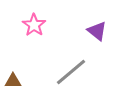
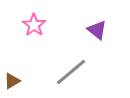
purple triangle: moved 1 px up
brown triangle: moved 1 px left; rotated 30 degrees counterclockwise
